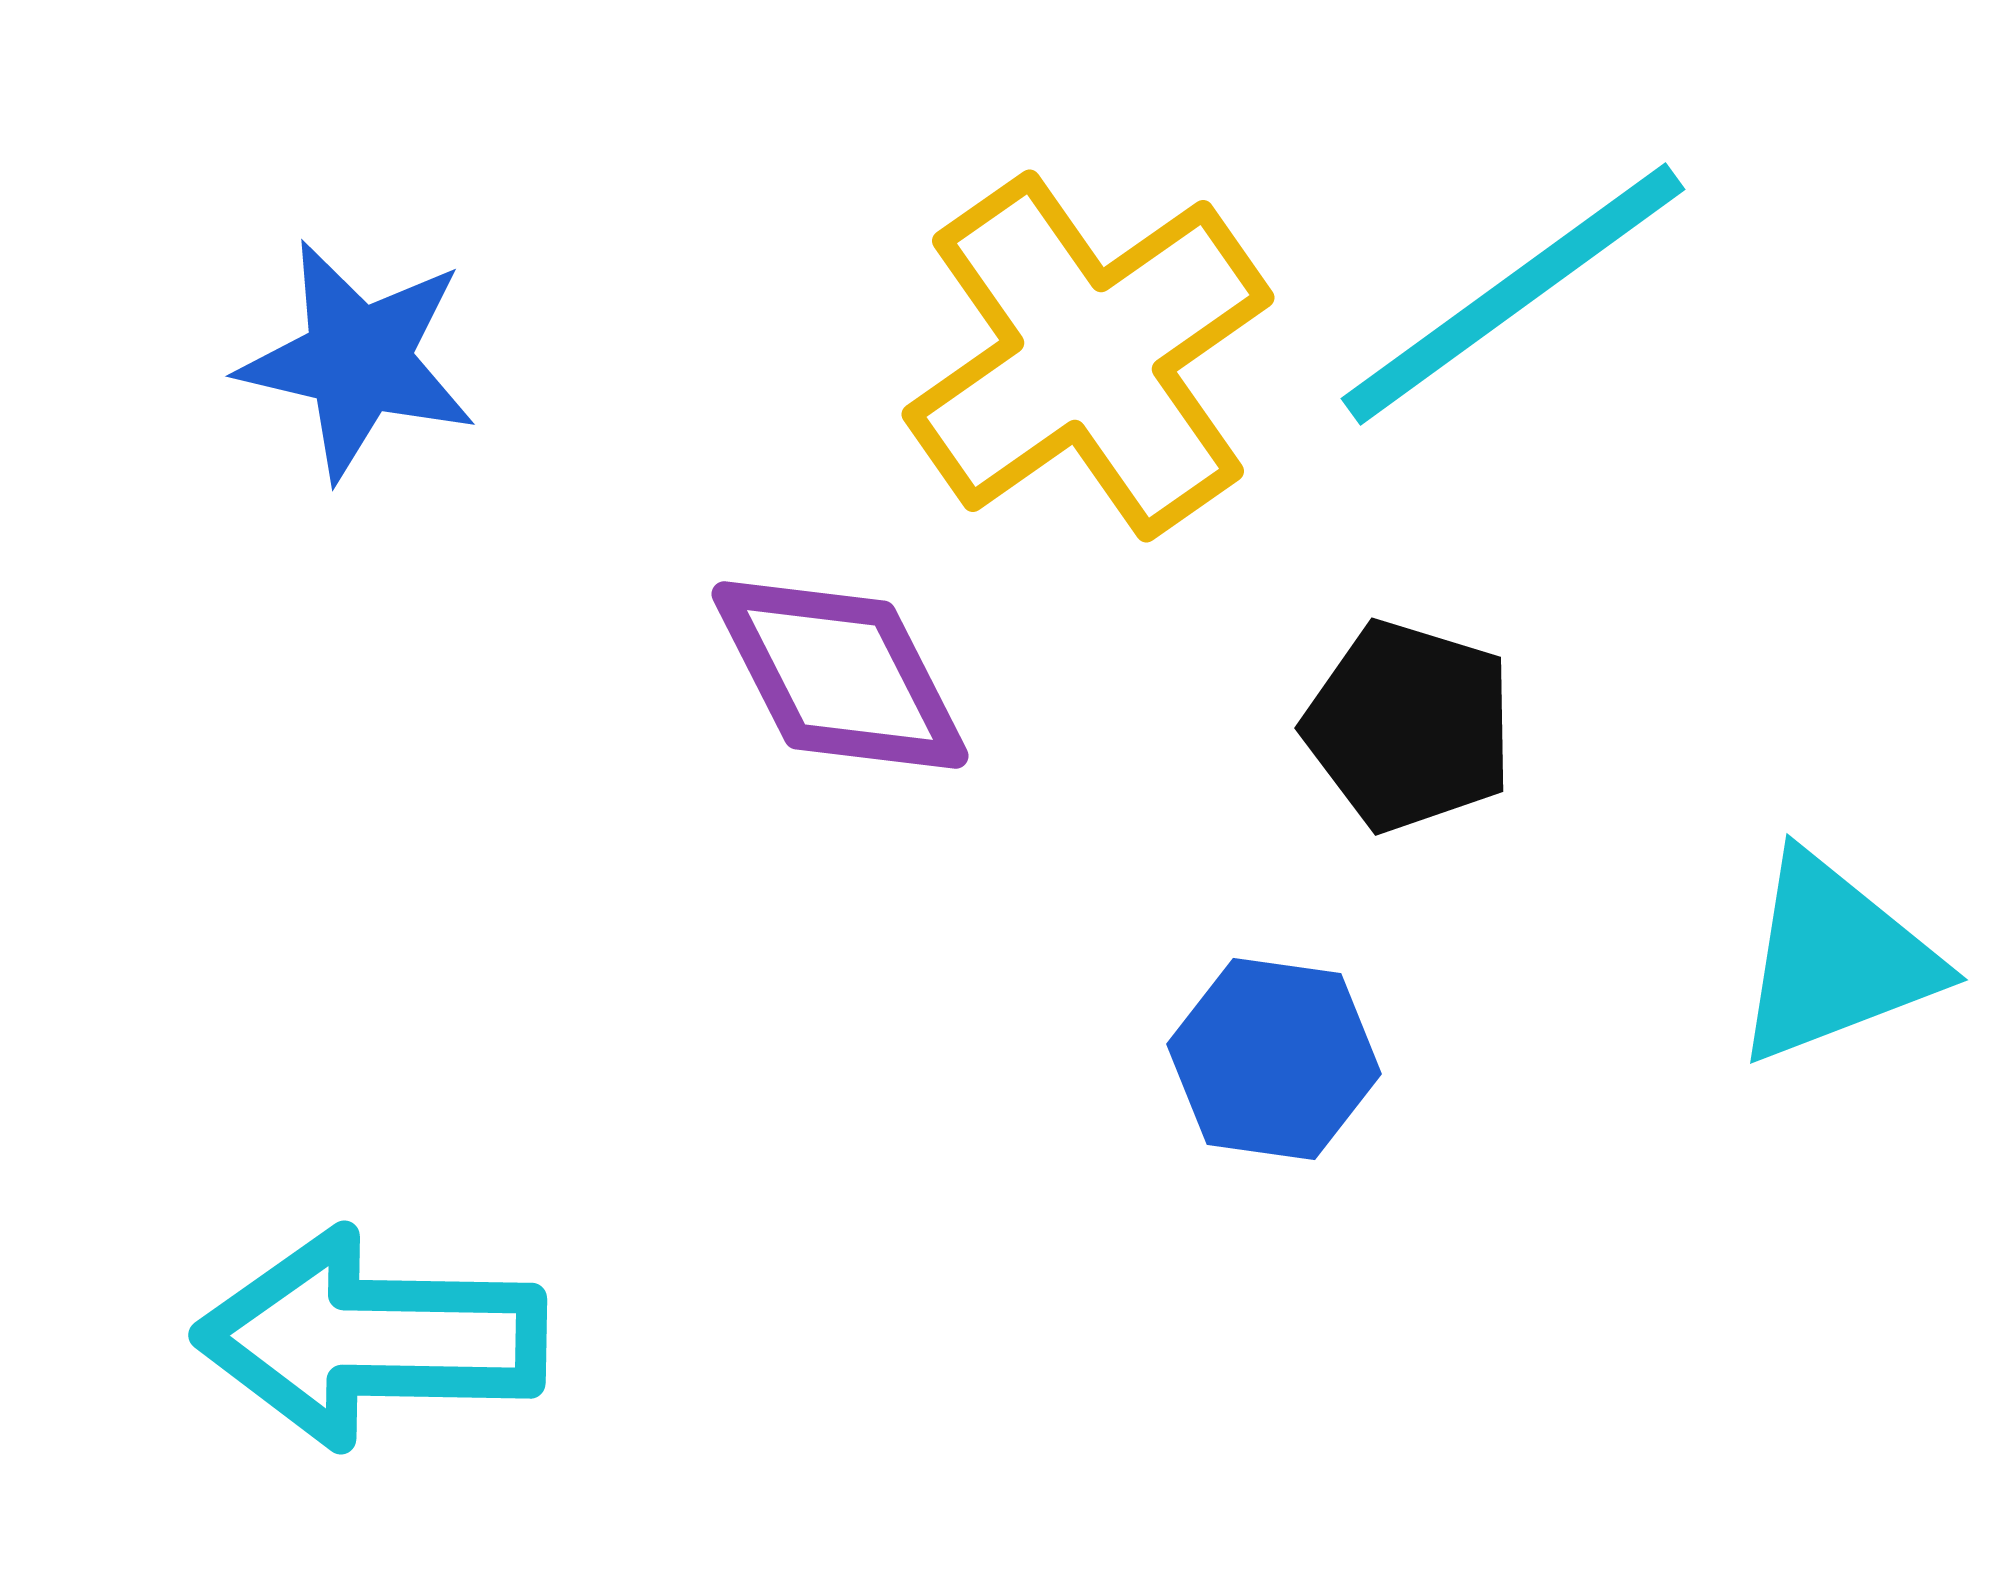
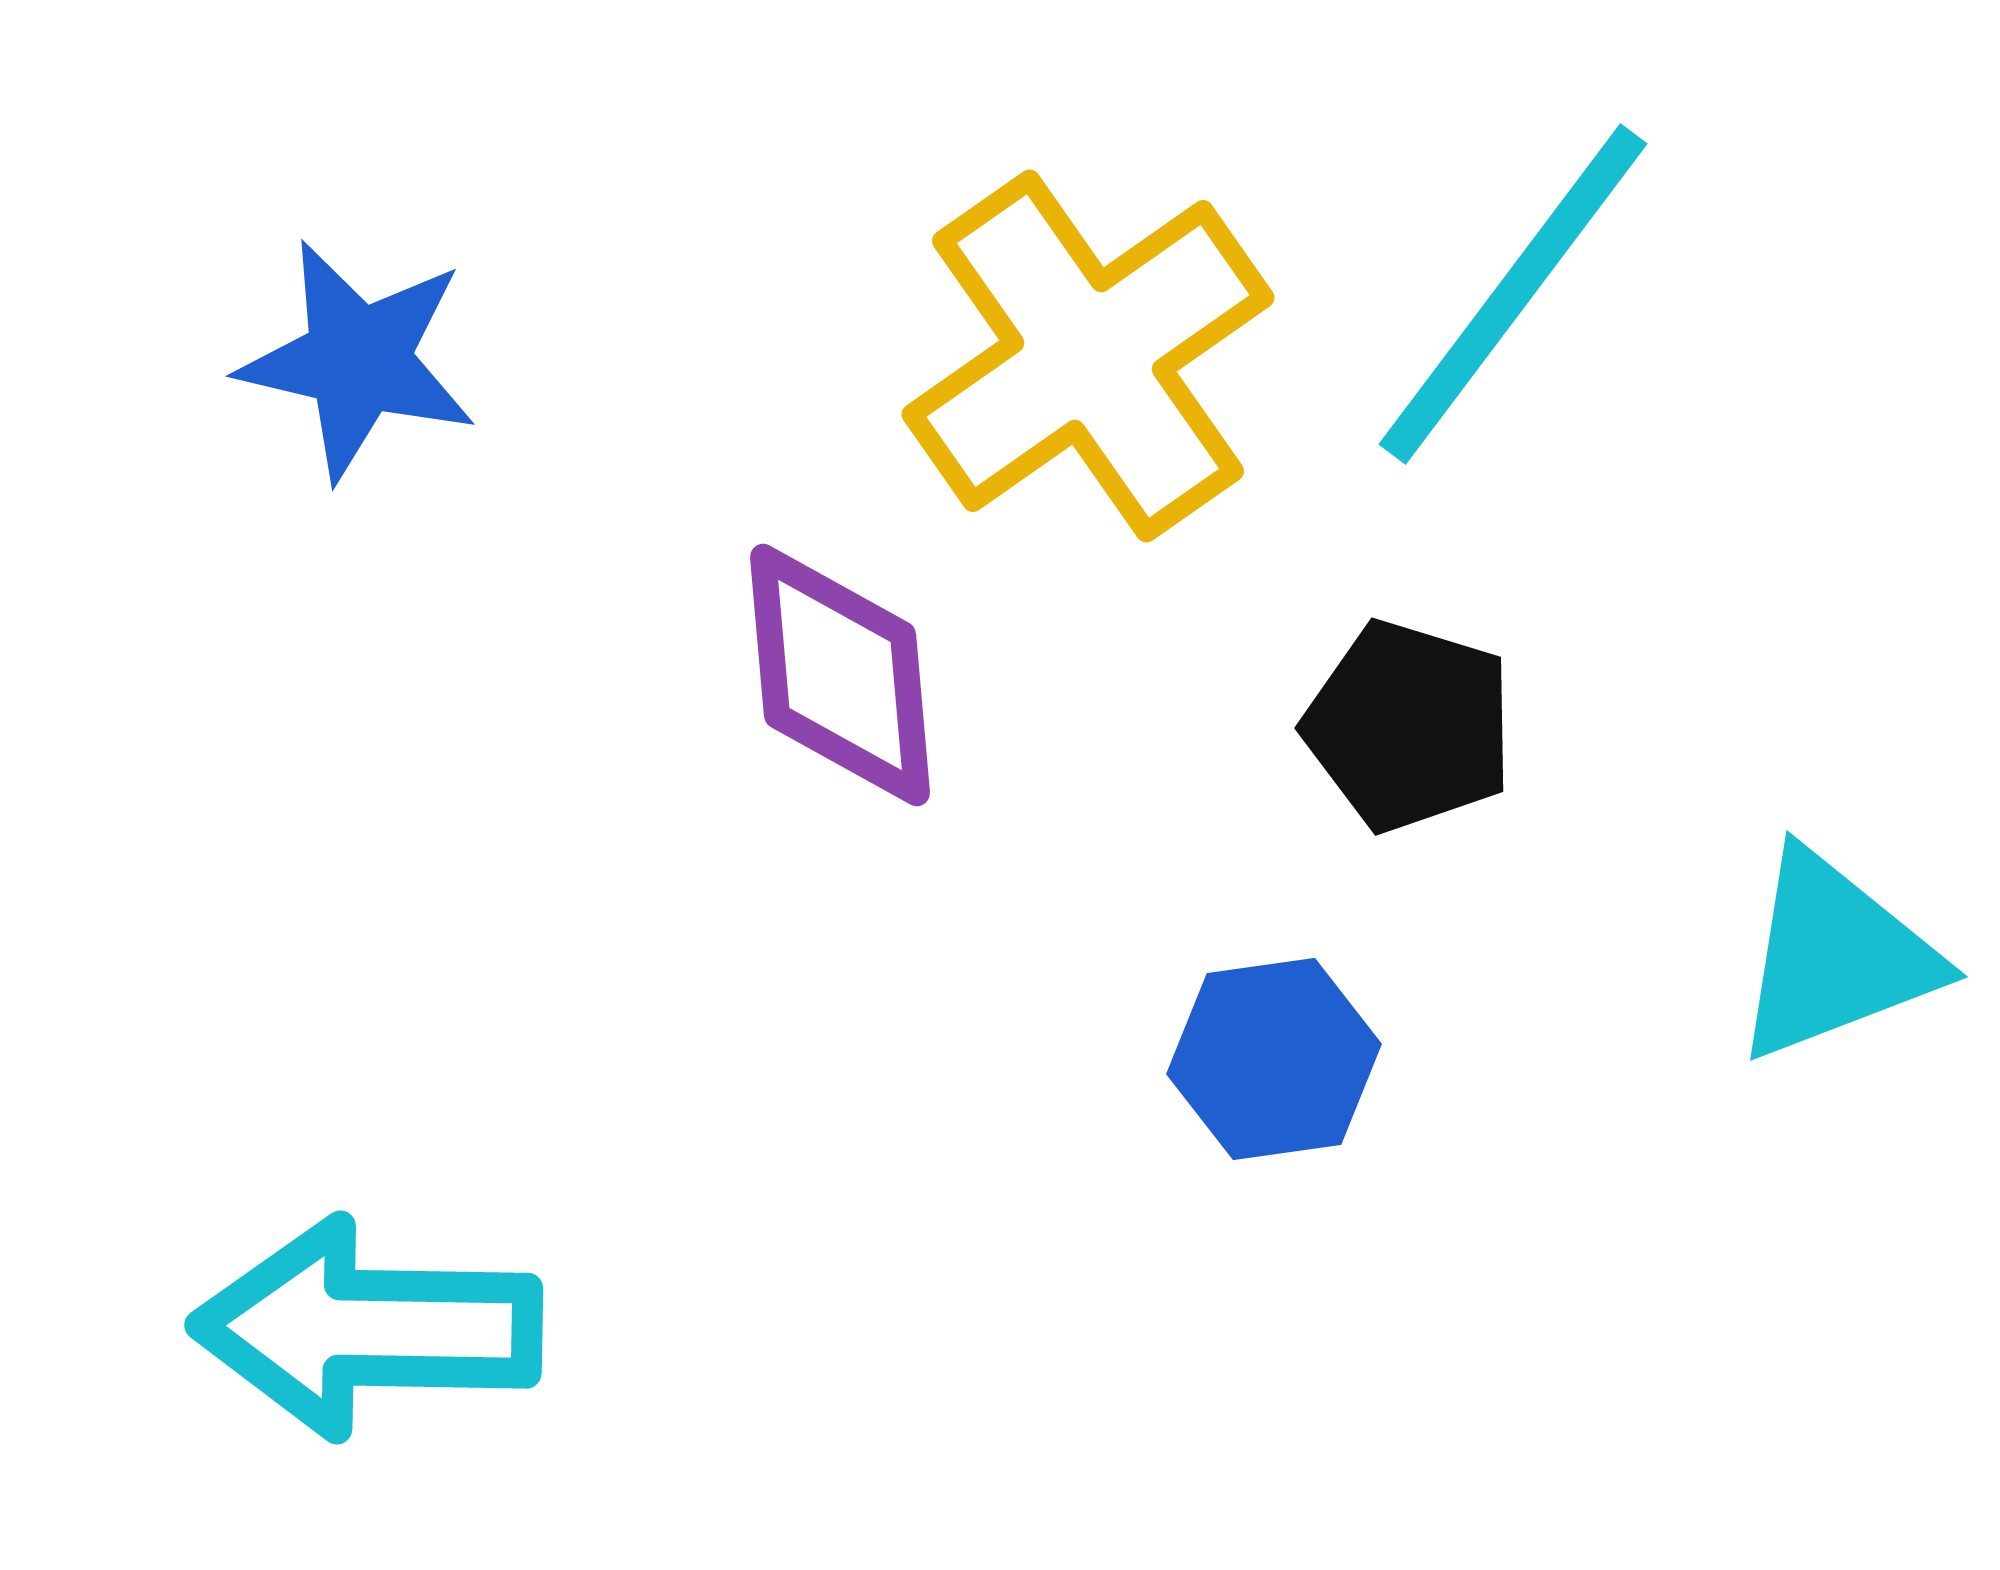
cyan line: rotated 17 degrees counterclockwise
purple diamond: rotated 22 degrees clockwise
cyan triangle: moved 3 px up
blue hexagon: rotated 16 degrees counterclockwise
cyan arrow: moved 4 px left, 10 px up
